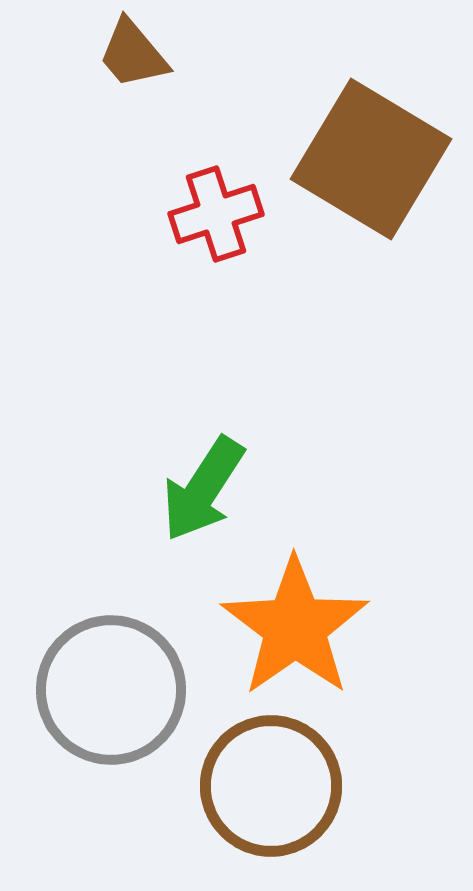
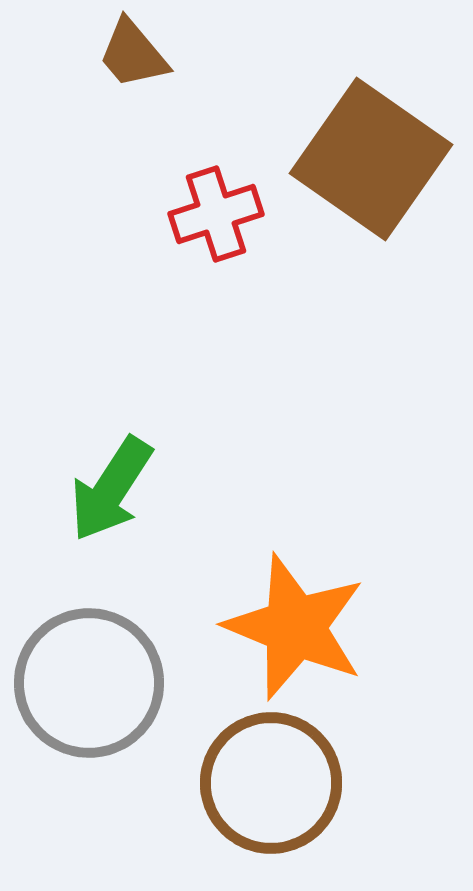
brown square: rotated 4 degrees clockwise
green arrow: moved 92 px left
orange star: rotated 15 degrees counterclockwise
gray circle: moved 22 px left, 7 px up
brown circle: moved 3 px up
